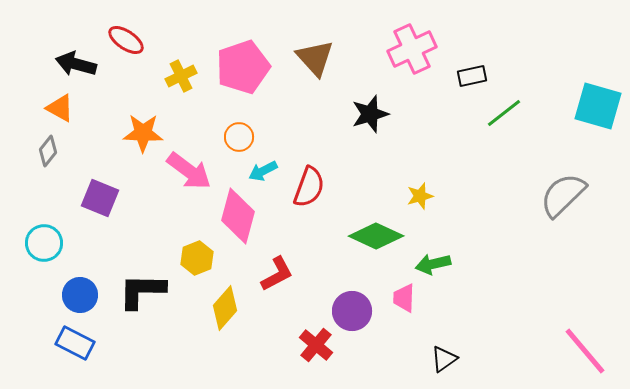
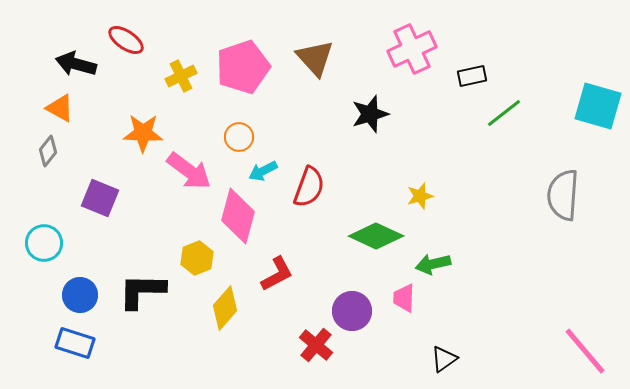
gray semicircle: rotated 42 degrees counterclockwise
blue rectangle: rotated 9 degrees counterclockwise
